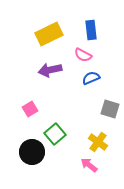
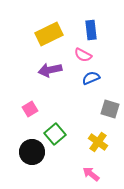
pink arrow: moved 2 px right, 9 px down
